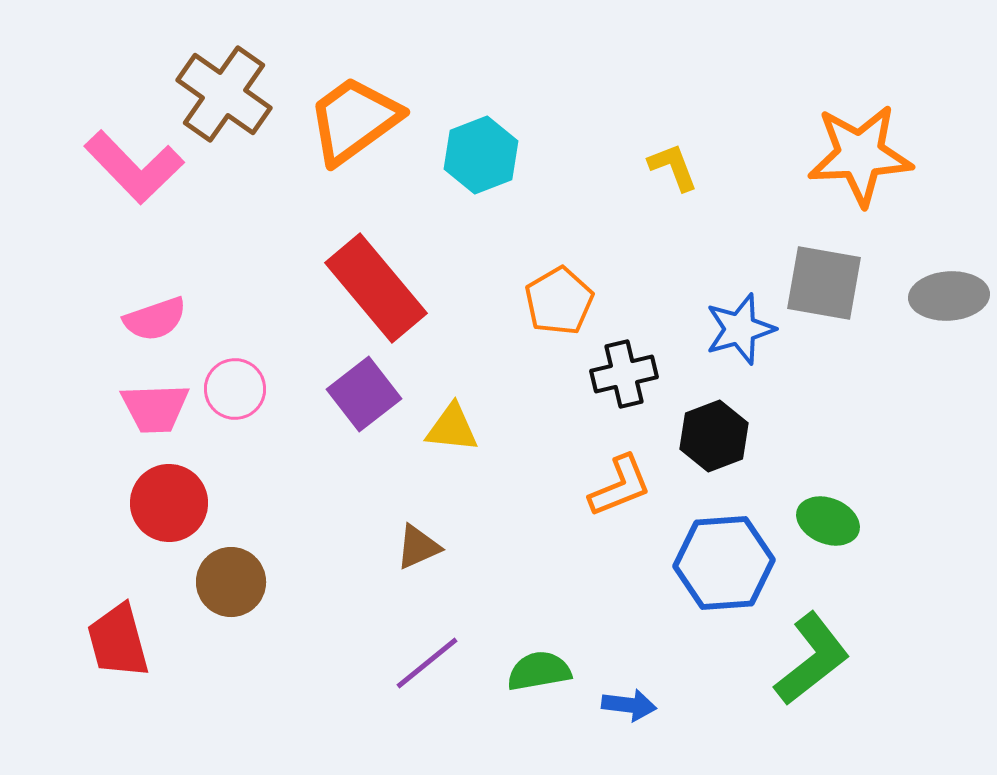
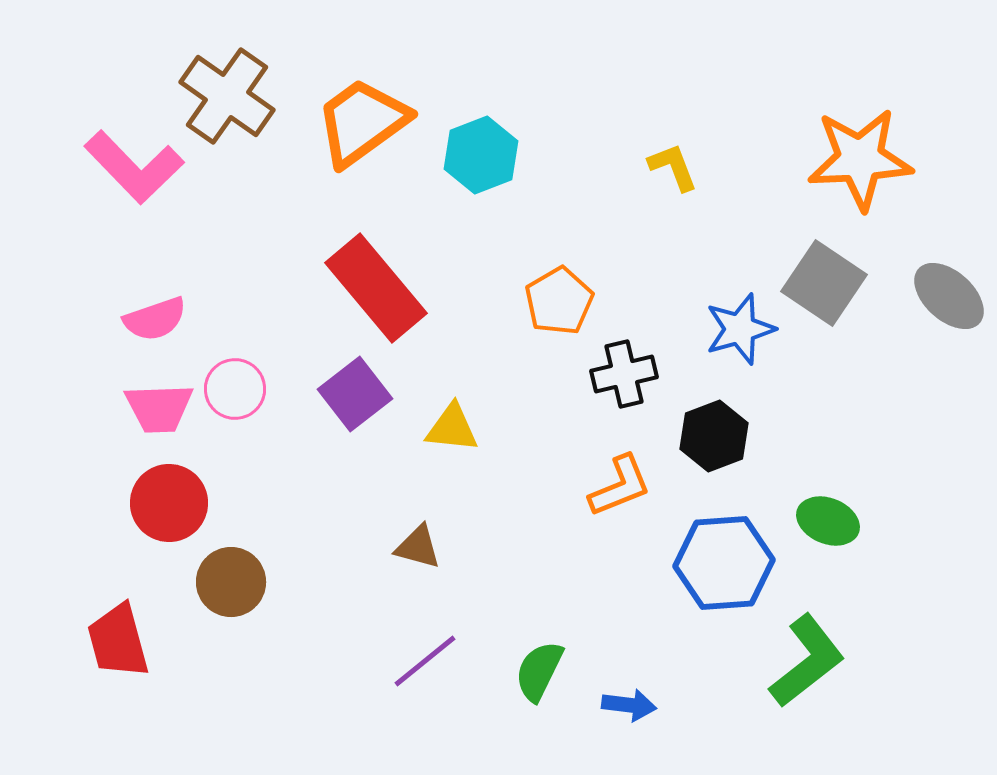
brown cross: moved 3 px right, 2 px down
orange trapezoid: moved 8 px right, 2 px down
orange star: moved 4 px down
gray square: rotated 24 degrees clockwise
gray ellipse: rotated 46 degrees clockwise
purple square: moved 9 px left
pink trapezoid: moved 4 px right
brown triangle: rotated 39 degrees clockwise
green L-shape: moved 5 px left, 2 px down
purple line: moved 2 px left, 2 px up
green semicircle: rotated 54 degrees counterclockwise
